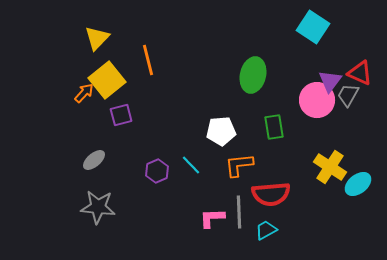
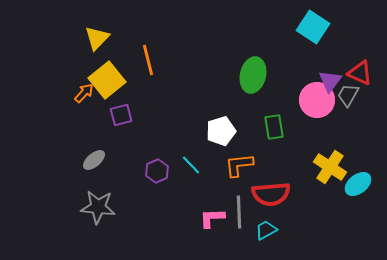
white pentagon: rotated 12 degrees counterclockwise
